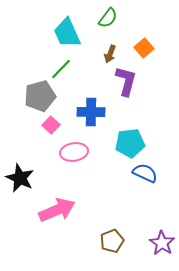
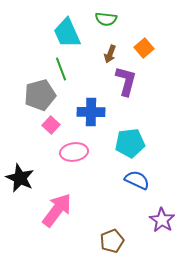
green semicircle: moved 2 px left, 1 px down; rotated 60 degrees clockwise
green line: rotated 65 degrees counterclockwise
gray pentagon: moved 1 px up
blue semicircle: moved 8 px left, 7 px down
pink arrow: rotated 30 degrees counterclockwise
purple star: moved 23 px up
